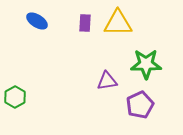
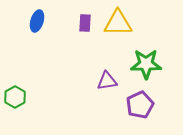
blue ellipse: rotated 75 degrees clockwise
